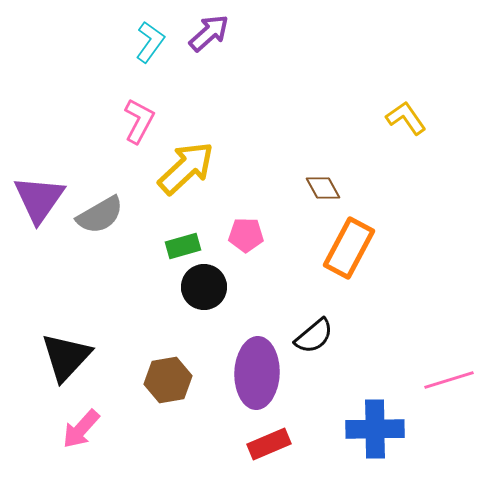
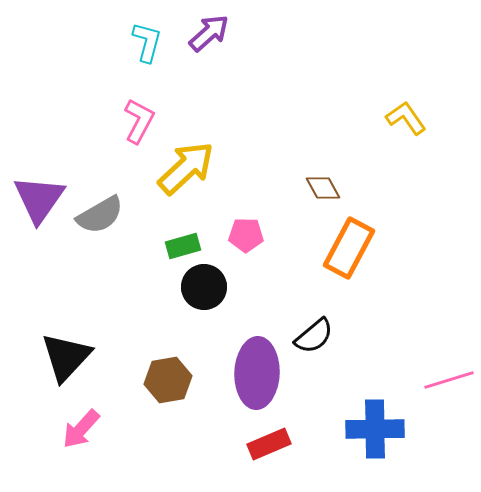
cyan L-shape: moved 3 px left; rotated 21 degrees counterclockwise
